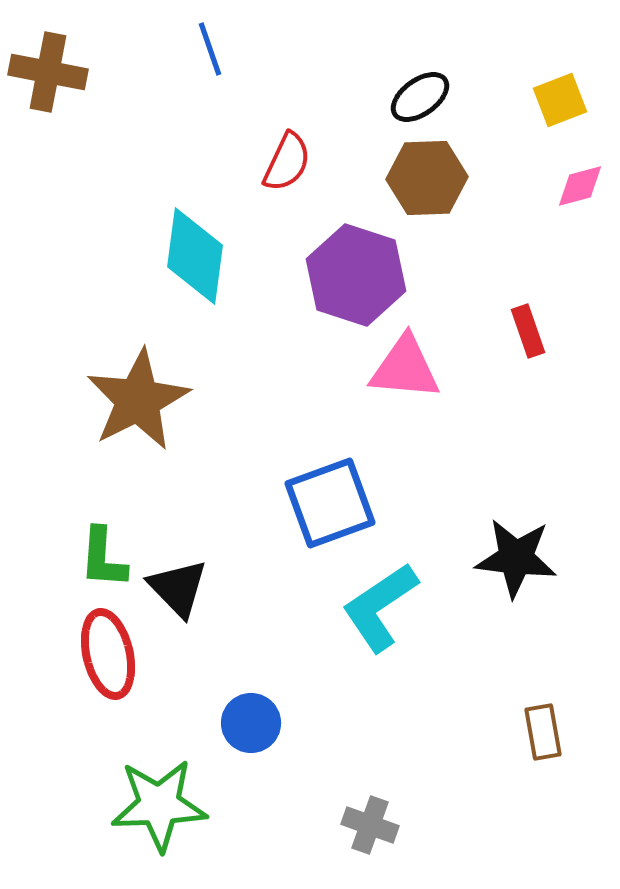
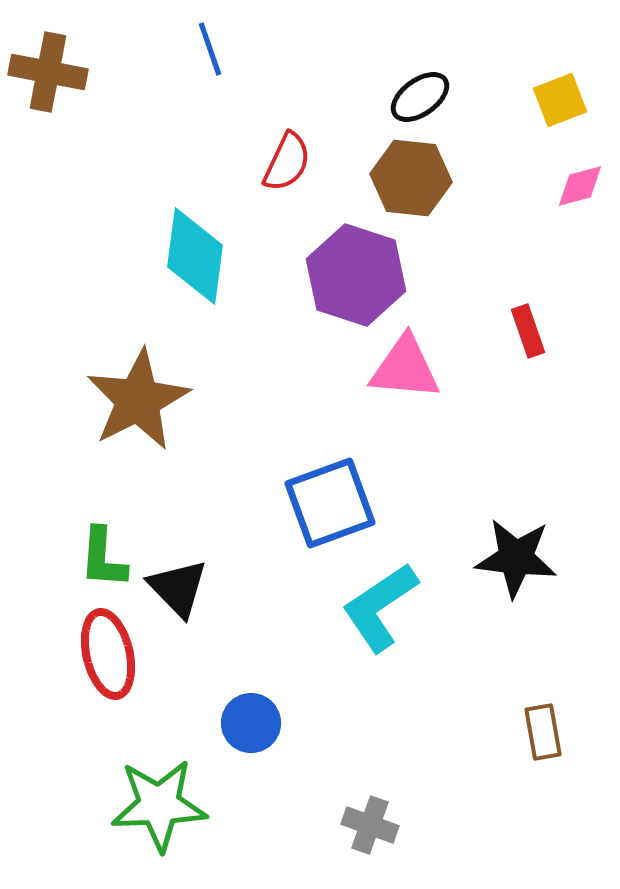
brown hexagon: moved 16 px left; rotated 8 degrees clockwise
